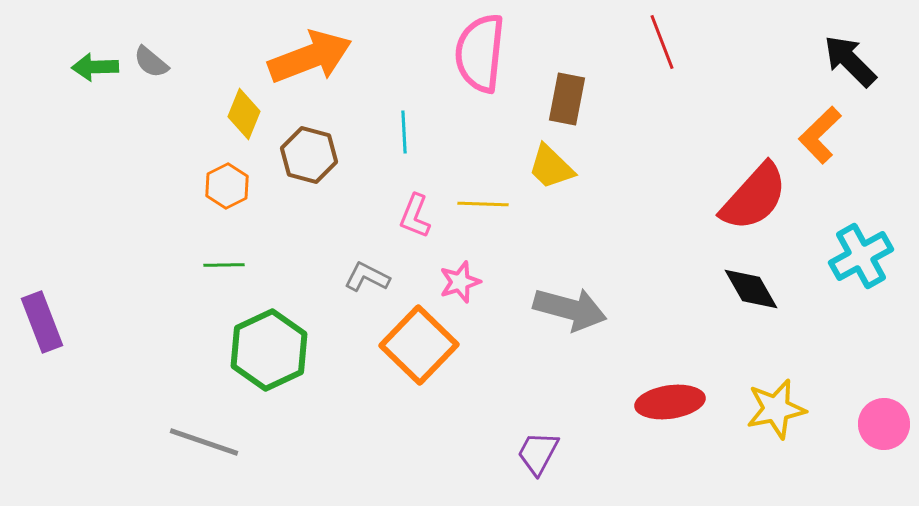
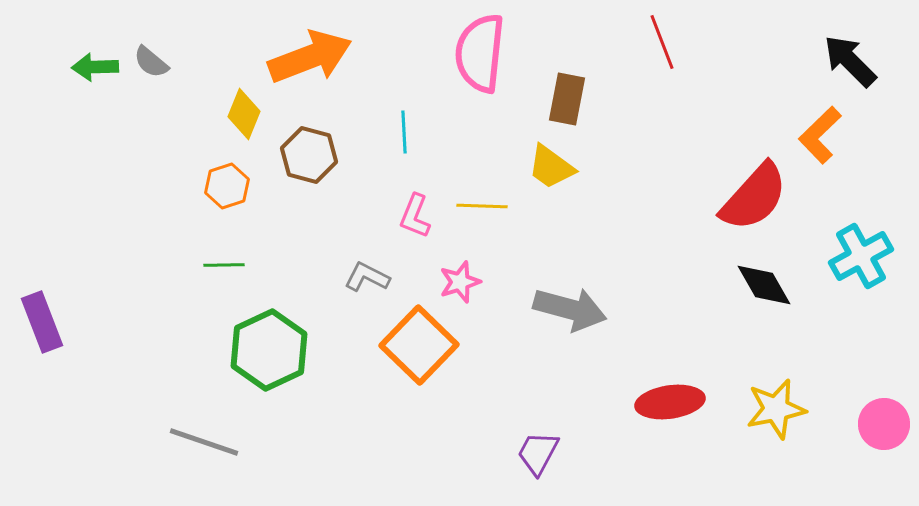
yellow trapezoid: rotated 8 degrees counterclockwise
orange hexagon: rotated 9 degrees clockwise
yellow line: moved 1 px left, 2 px down
black diamond: moved 13 px right, 4 px up
